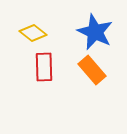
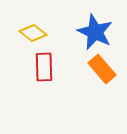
orange rectangle: moved 10 px right, 1 px up
